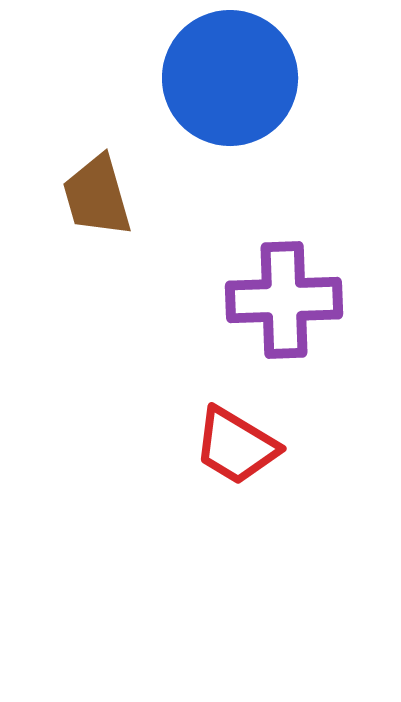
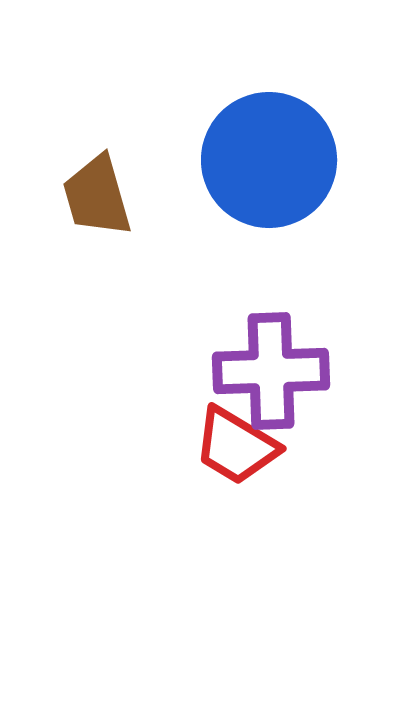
blue circle: moved 39 px right, 82 px down
purple cross: moved 13 px left, 71 px down
